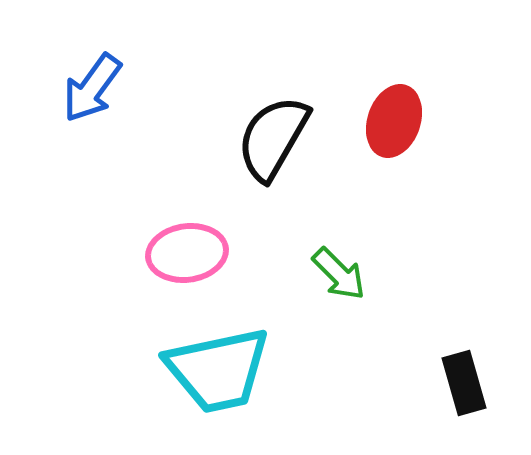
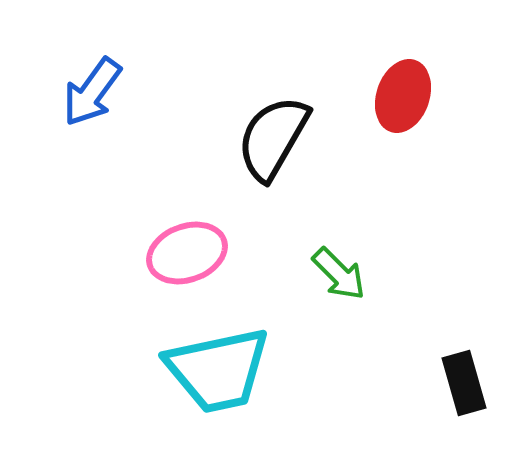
blue arrow: moved 4 px down
red ellipse: moved 9 px right, 25 px up
pink ellipse: rotated 12 degrees counterclockwise
